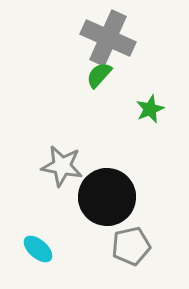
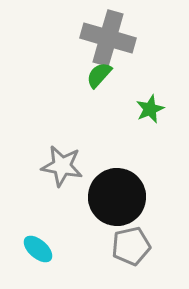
gray cross: rotated 8 degrees counterclockwise
black circle: moved 10 px right
